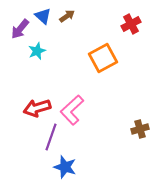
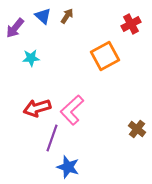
brown arrow: rotated 21 degrees counterclockwise
purple arrow: moved 5 px left, 1 px up
cyan star: moved 6 px left, 7 px down; rotated 18 degrees clockwise
orange square: moved 2 px right, 2 px up
brown cross: moved 3 px left; rotated 36 degrees counterclockwise
purple line: moved 1 px right, 1 px down
blue star: moved 3 px right
